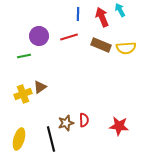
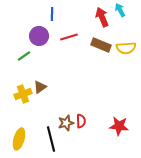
blue line: moved 26 px left
green line: rotated 24 degrees counterclockwise
red semicircle: moved 3 px left, 1 px down
